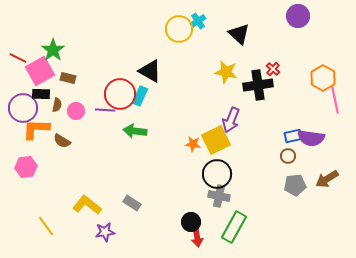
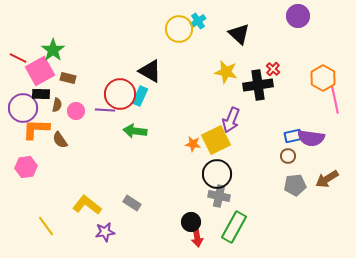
brown semicircle at (62, 141): moved 2 px left, 1 px up; rotated 24 degrees clockwise
